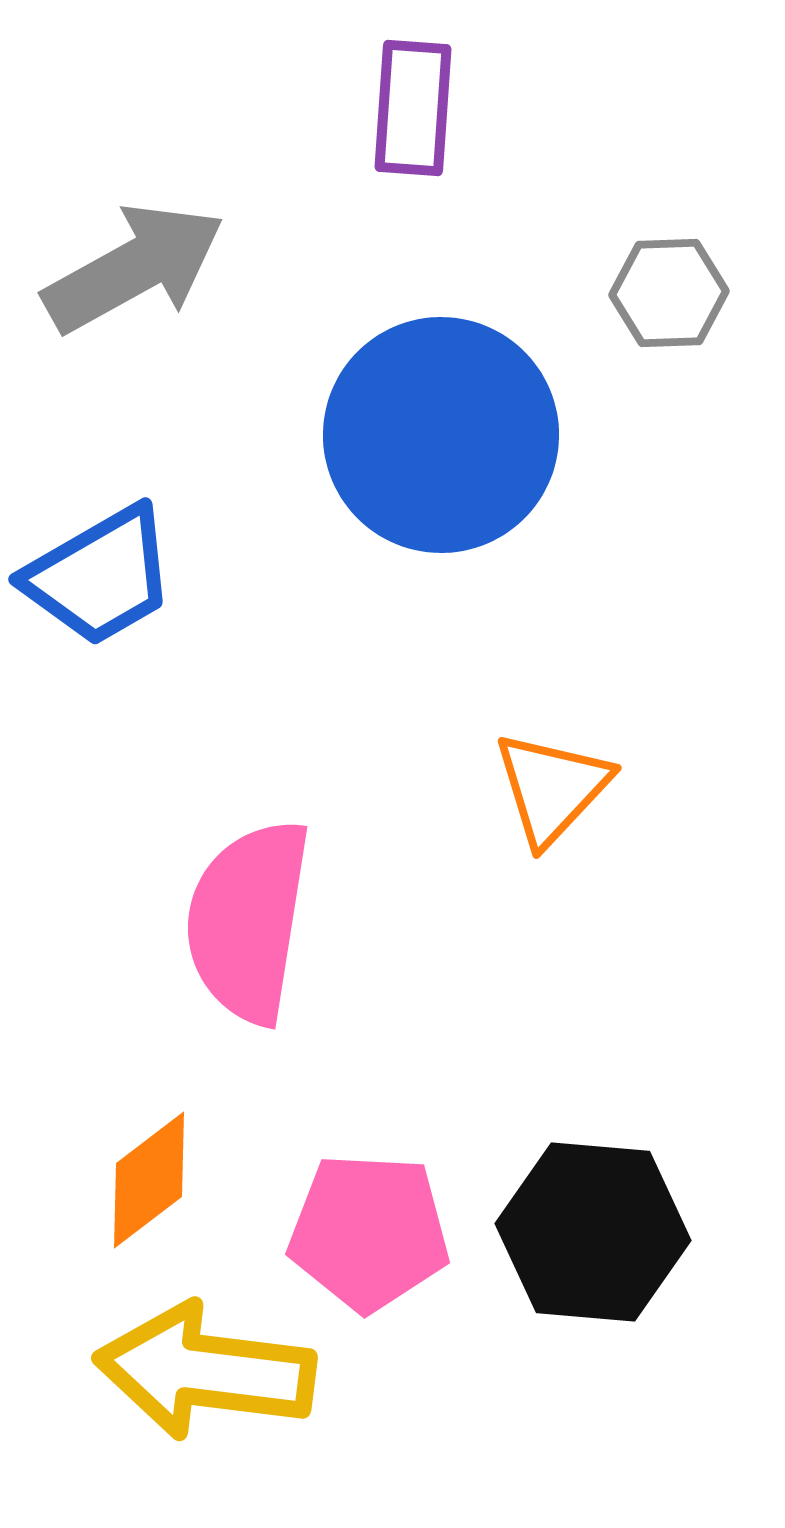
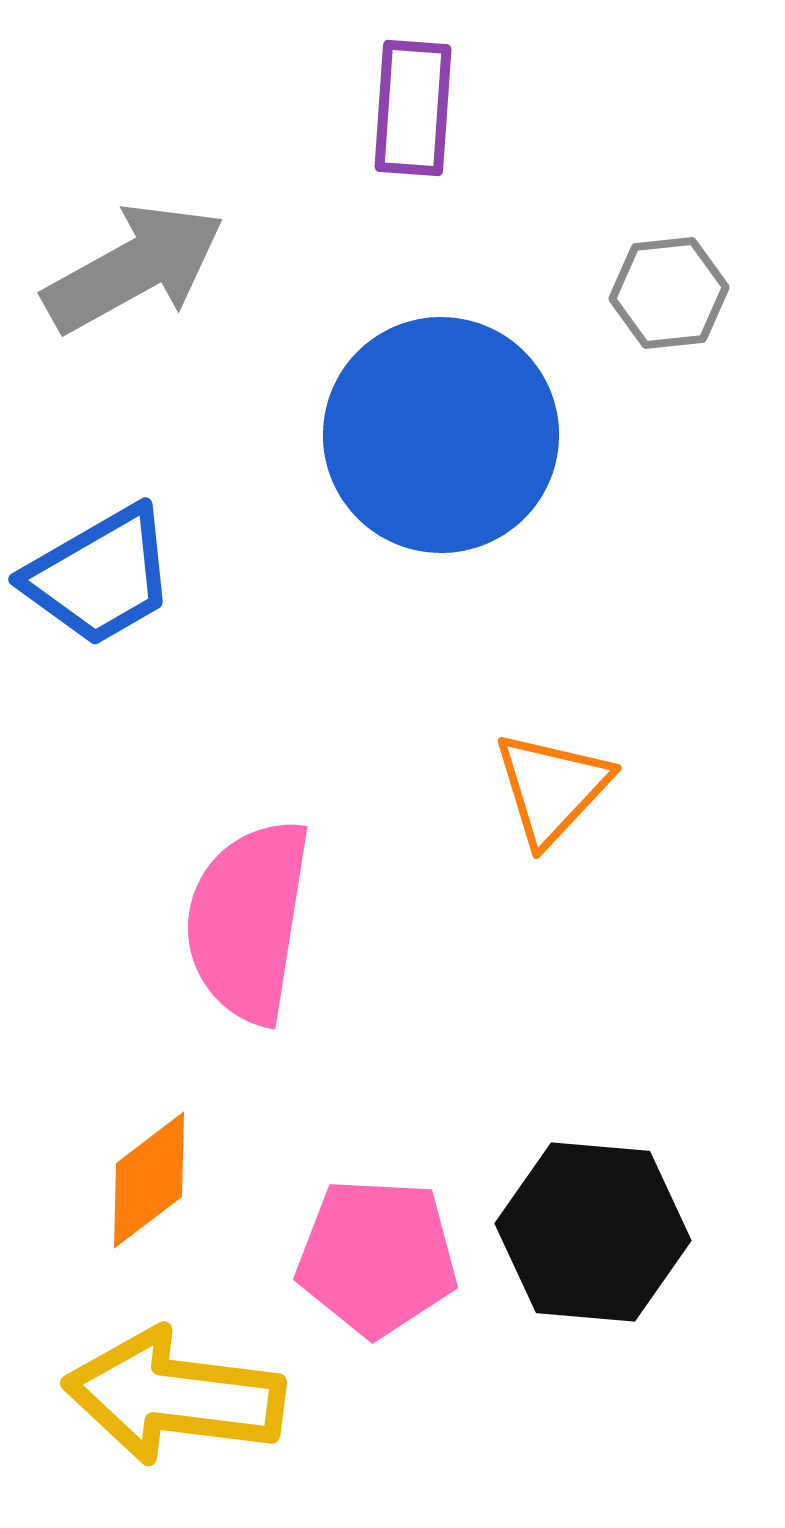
gray hexagon: rotated 4 degrees counterclockwise
pink pentagon: moved 8 px right, 25 px down
yellow arrow: moved 31 px left, 25 px down
